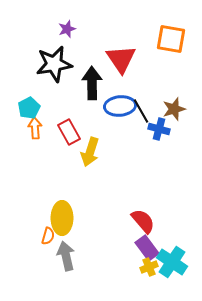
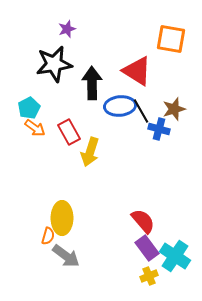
red triangle: moved 16 px right, 12 px down; rotated 24 degrees counterclockwise
orange arrow: rotated 130 degrees clockwise
gray arrow: rotated 140 degrees clockwise
cyan cross: moved 3 px right, 6 px up
yellow cross: moved 9 px down
